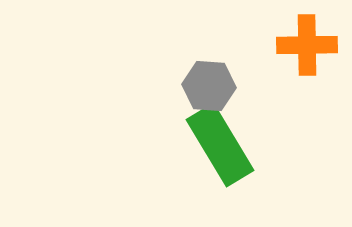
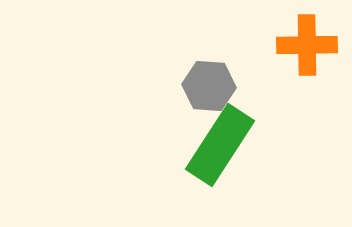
green rectangle: rotated 64 degrees clockwise
